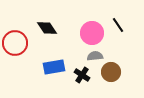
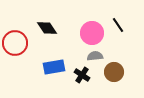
brown circle: moved 3 px right
